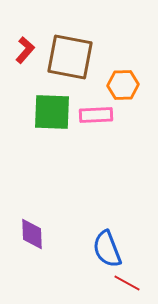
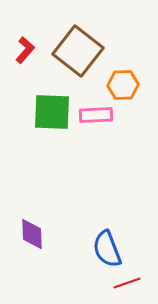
brown square: moved 8 px right, 6 px up; rotated 27 degrees clockwise
red line: rotated 48 degrees counterclockwise
